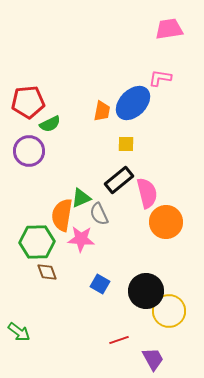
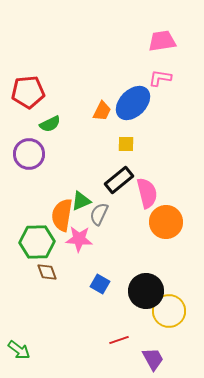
pink trapezoid: moved 7 px left, 12 px down
red pentagon: moved 10 px up
orange trapezoid: rotated 15 degrees clockwise
purple circle: moved 3 px down
green triangle: moved 3 px down
gray semicircle: rotated 50 degrees clockwise
pink star: moved 2 px left
green arrow: moved 18 px down
